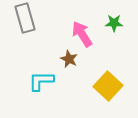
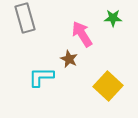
green star: moved 1 px left, 5 px up
cyan L-shape: moved 4 px up
